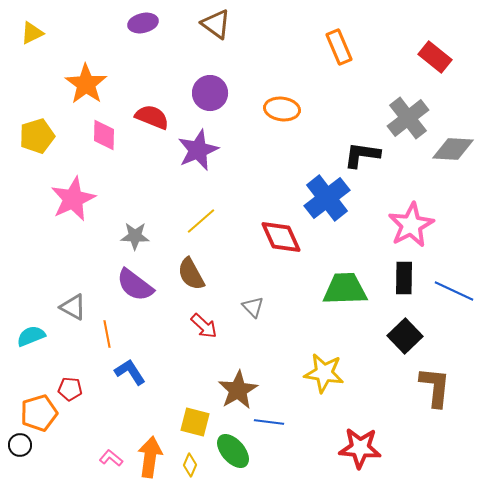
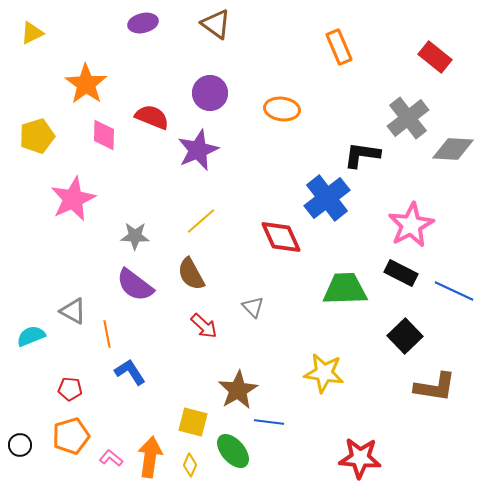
black rectangle at (404, 278): moved 3 px left, 5 px up; rotated 64 degrees counterclockwise
gray triangle at (73, 307): moved 4 px down
brown L-shape at (435, 387): rotated 93 degrees clockwise
orange pentagon at (39, 413): moved 32 px right, 23 px down
yellow square at (195, 422): moved 2 px left
red star at (360, 448): moved 10 px down
